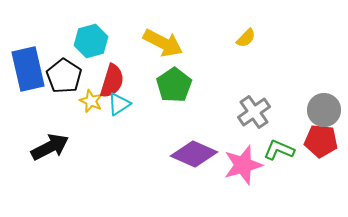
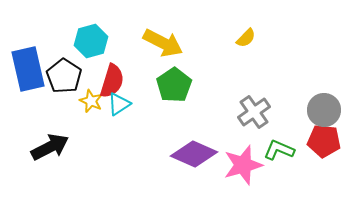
red pentagon: moved 3 px right
